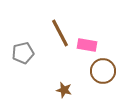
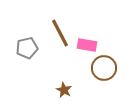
gray pentagon: moved 4 px right, 5 px up
brown circle: moved 1 px right, 3 px up
brown star: rotated 14 degrees clockwise
